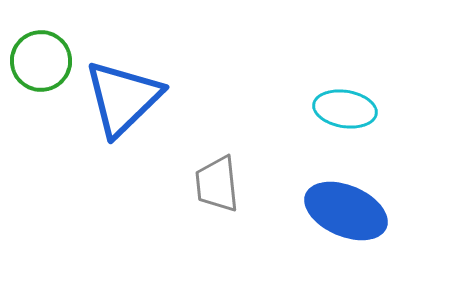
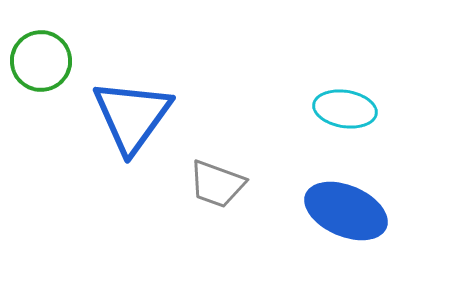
blue triangle: moved 9 px right, 18 px down; rotated 10 degrees counterclockwise
gray trapezoid: rotated 64 degrees counterclockwise
